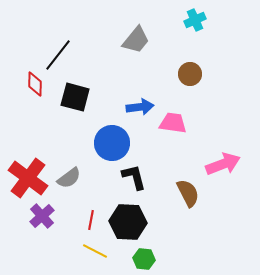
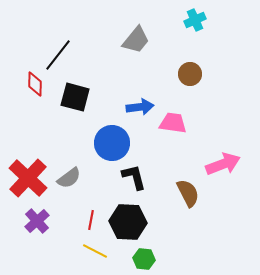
red cross: rotated 6 degrees clockwise
purple cross: moved 5 px left, 5 px down
